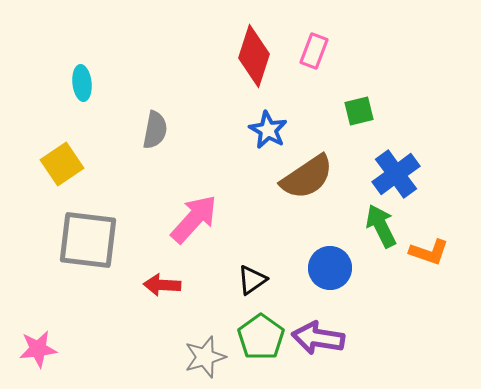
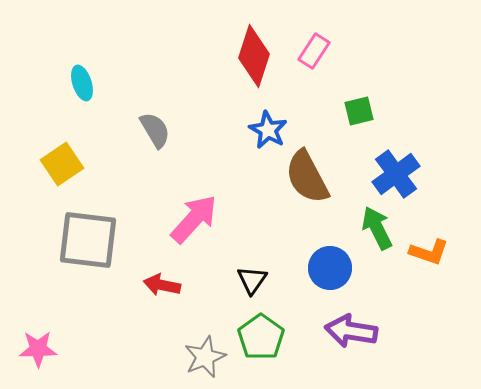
pink rectangle: rotated 12 degrees clockwise
cyan ellipse: rotated 12 degrees counterclockwise
gray semicircle: rotated 42 degrees counterclockwise
brown semicircle: rotated 96 degrees clockwise
green arrow: moved 4 px left, 2 px down
black triangle: rotated 20 degrees counterclockwise
red arrow: rotated 9 degrees clockwise
purple arrow: moved 33 px right, 7 px up
pink star: rotated 6 degrees clockwise
gray star: rotated 6 degrees counterclockwise
